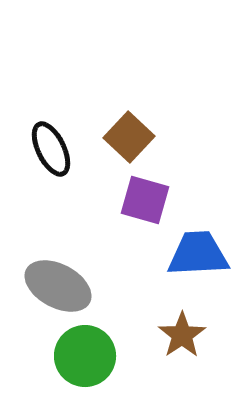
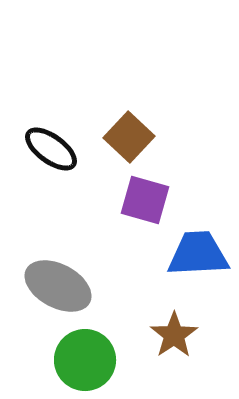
black ellipse: rotated 28 degrees counterclockwise
brown star: moved 8 px left
green circle: moved 4 px down
